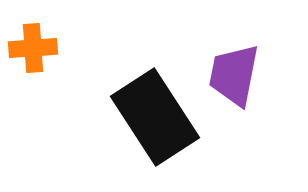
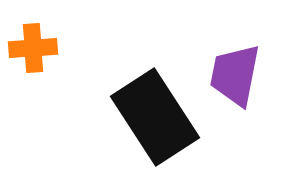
purple trapezoid: moved 1 px right
